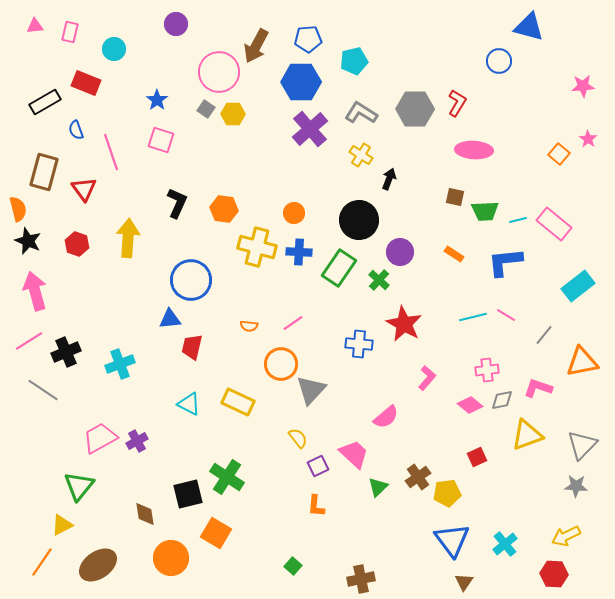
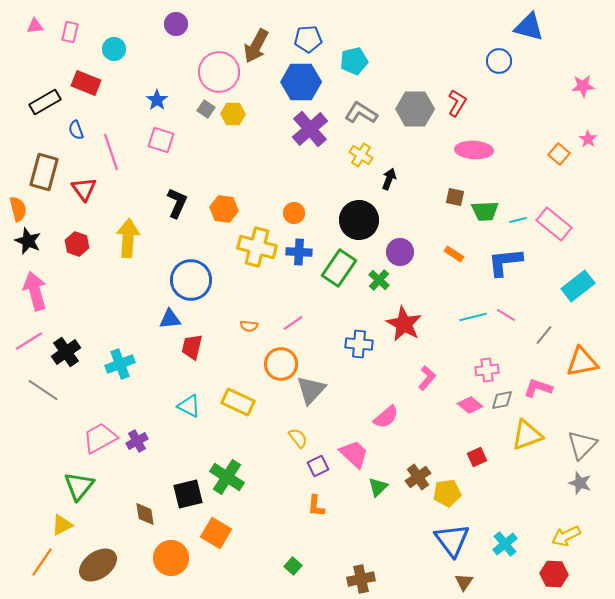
black cross at (66, 352): rotated 12 degrees counterclockwise
cyan triangle at (189, 404): moved 2 px down
gray star at (576, 486): moved 4 px right, 3 px up; rotated 15 degrees clockwise
